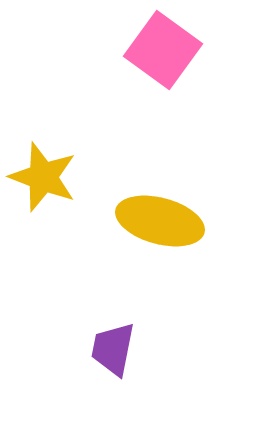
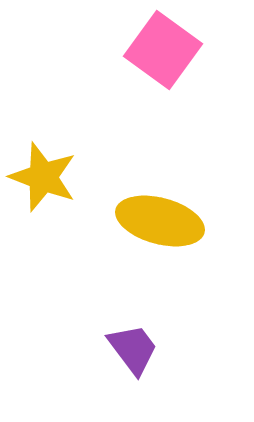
purple trapezoid: moved 20 px right; rotated 132 degrees clockwise
